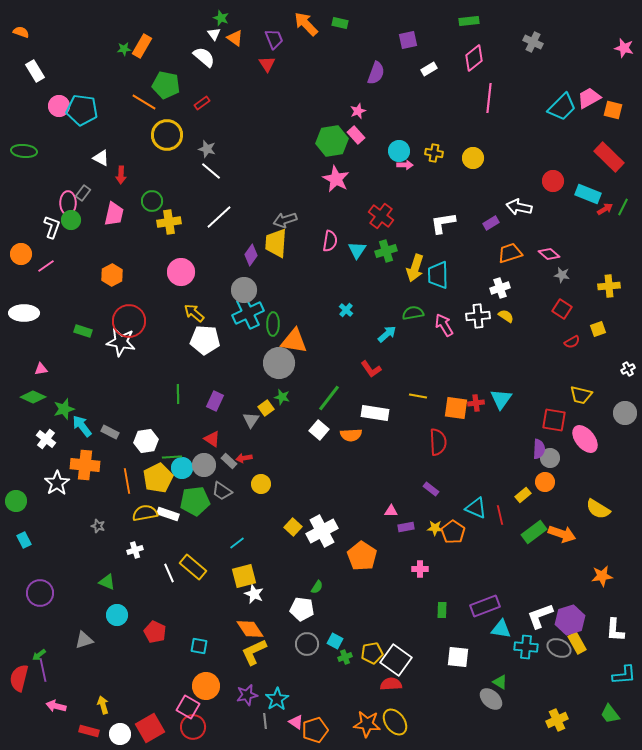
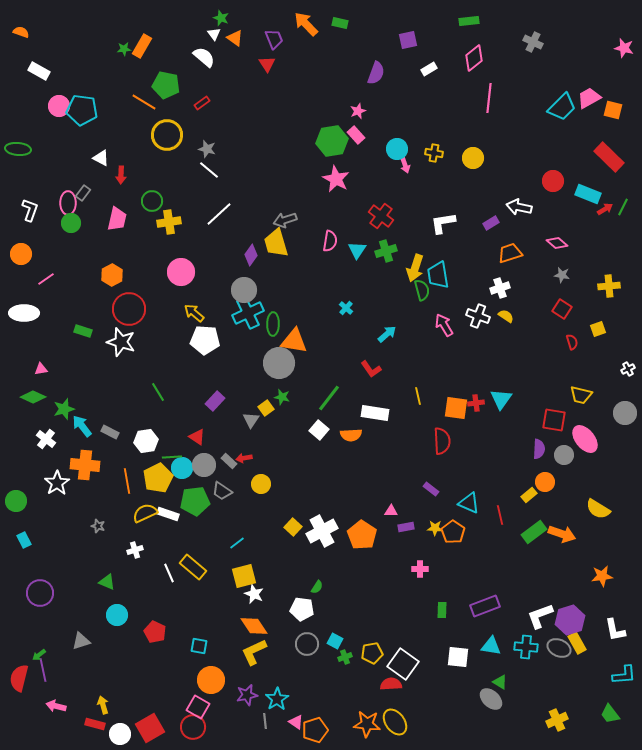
white rectangle at (35, 71): moved 4 px right; rotated 30 degrees counterclockwise
green ellipse at (24, 151): moved 6 px left, 2 px up
cyan circle at (399, 151): moved 2 px left, 2 px up
pink arrow at (405, 165): rotated 70 degrees clockwise
white line at (211, 171): moved 2 px left, 1 px up
pink trapezoid at (114, 214): moved 3 px right, 5 px down
white line at (219, 217): moved 3 px up
green circle at (71, 220): moved 3 px down
white L-shape at (52, 227): moved 22 px left, 17 px up
yellow trapezoid at (276, 243): rotated 20 degrees counterclockwise
pink diamond at (549, 254): moved 8 px right, 11 px up
pink line at (46, 266): moved 13 px down
cyan trapezoid at (438, 275): rotated 8 degrees counterclockwise
cyan cross at (346, 310): moved 2 px up
green semicircle at (413, 313): moved 9 px right, 23 px up; rotated 85 degrees clockwise
white cross at (478, 316): rotated 25 degrees clockwise
red circle at (129, 321): moved 12 px up
white star at (121, 342): rotated 8 degrees clockwise
red semicircle at (572, 342): rotated 77 degrees counterclockwise
green line at (178, 394): moved 20 px left, 2 px up; rotated 30 degrees counterclockwise
yellow line at (418, 396): rotated 66 degrees clockwise
purple rectangle at (215, 401): rotated 18 degrees clockwise
red triangle at (212, 439): moved 15 px left, 2 px up
red semicircle at (438, 442): moved 4 px right, 1 px up
gray circle at (550, 458): moved 14 px right, 3 px up
yellow rectangle at (523, 495): moved 6 px right
cyan triangle at (476, 508): moved 7 px left, 5 px up
yellow semicircle at (145, 513): rotated 15 degrees counterclockwise
orange pentagon at (362, 556): moved 21 px up
orange diamond at (250, 629): moved 4 px right, 3 px up
cyan triangle at (501, 629): moved 10 px left, 17 px down
white L-shape at (615, 630): rotated 15 degrees counterclockwise
gray triangle at (84, 640): moved 3 px left, 1 px down
white square at (396, 660): moved 7 px right, 4 px down
orange circle at (206, 686): moved 5 px right, 6 px up
pink square at (188, 707): moved 10 px right
red rectangle at (89, 731): moved 6 px right, 7 px up
